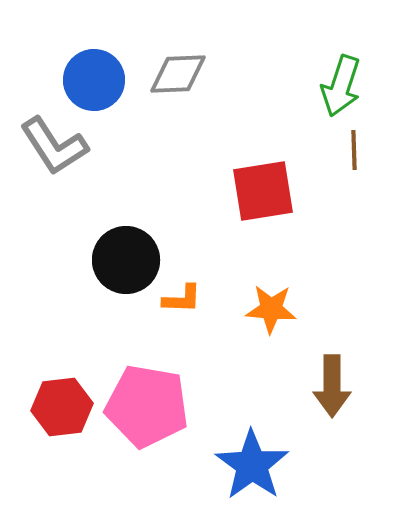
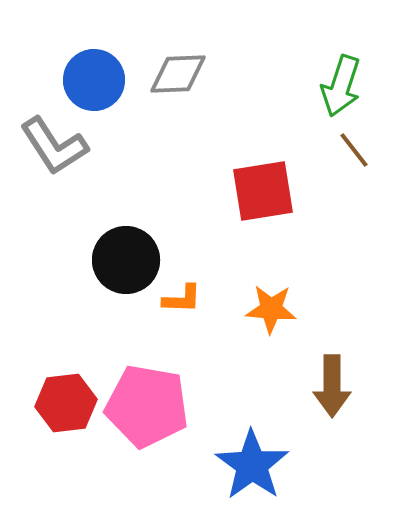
brown line: rotated 36 degrees counterclockwise
red hexagon: moved 4 px right, 4 px up
